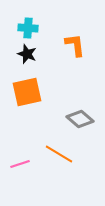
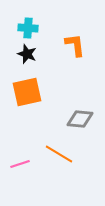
gray diamond: rotated 36 degrees counterclockwise
